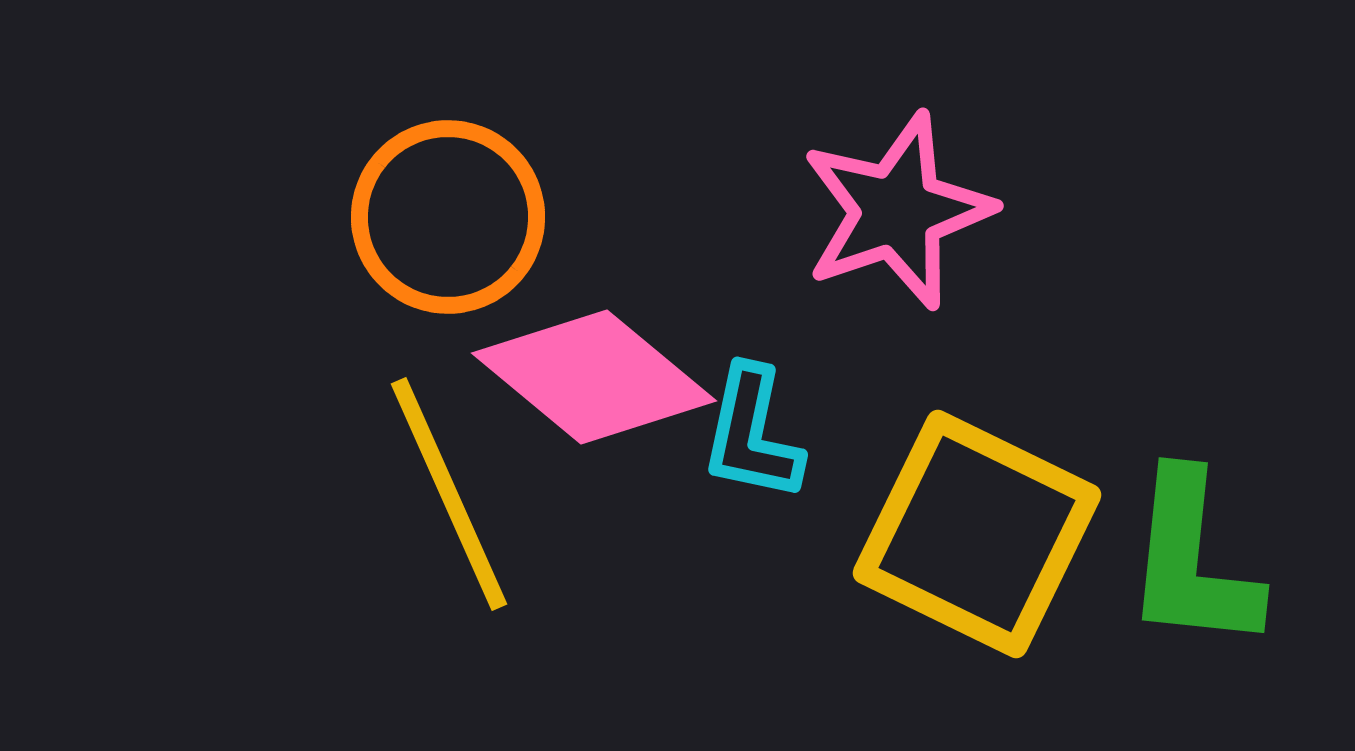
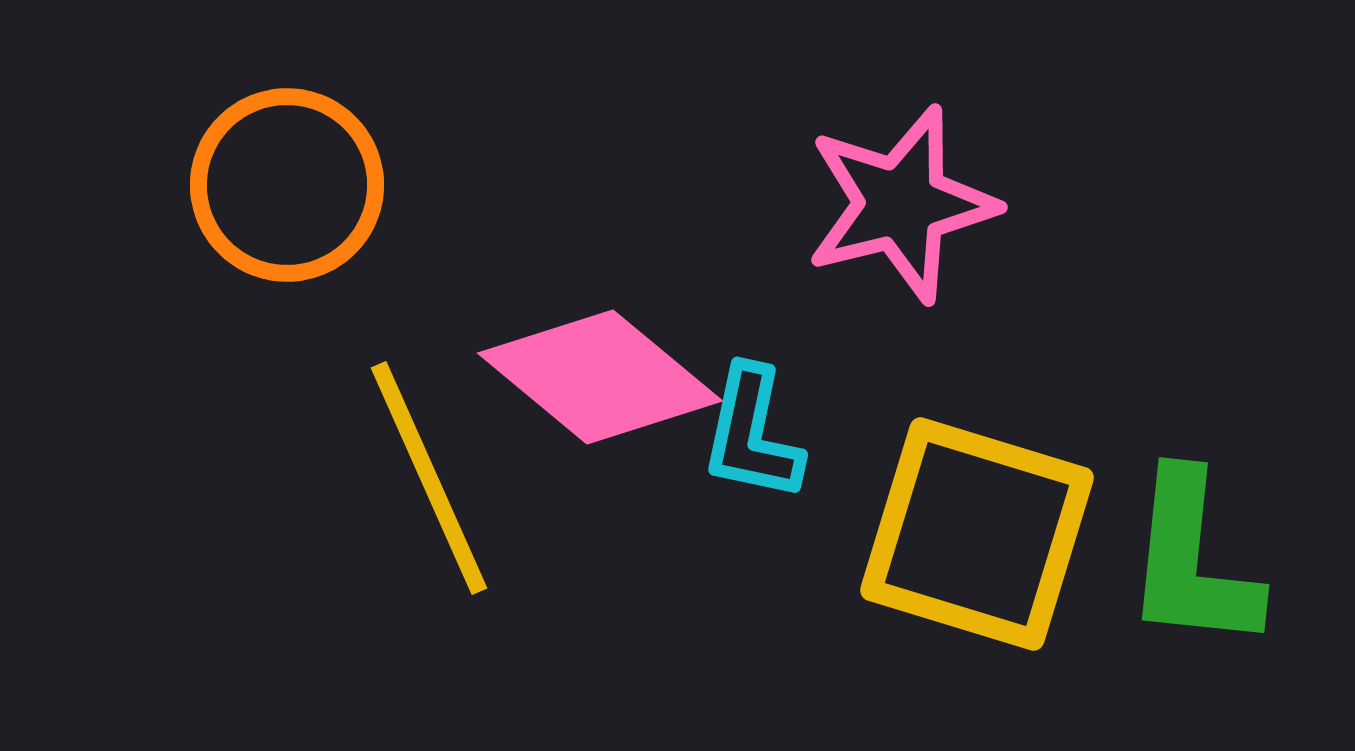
pink star: moved 4 px right, 7 px up; rotated 5 degrees clockwise
orange circle: moved 161 px left, 32 px up
pink diamond: moved 6 px right
yellow line: moved 20 px left, 16 px up
yellow square: rotated 9 degrees counterclockwise
